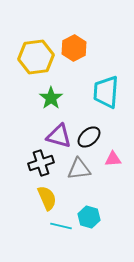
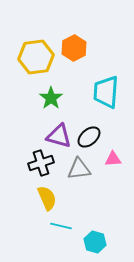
cyan hexagon: moved 6 px right, 25 px down
